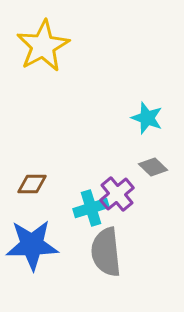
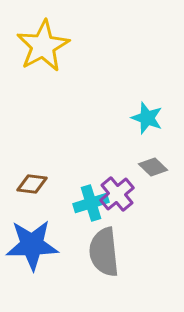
brown diamond: rotated 8 degrees clockwise
cyan cross: moved 5 px up
gray semicircle: moved 2 px left
